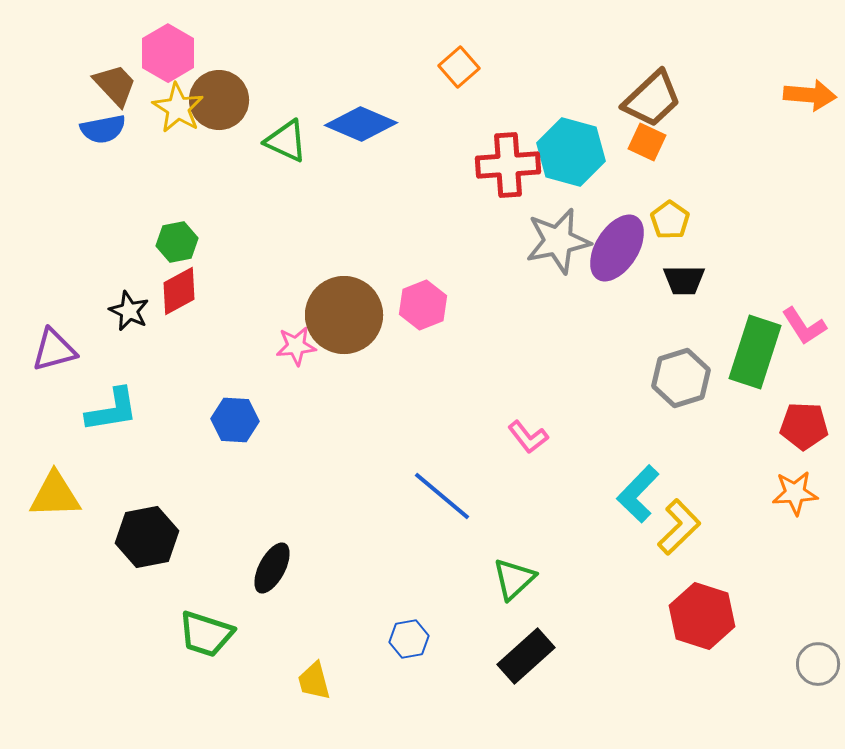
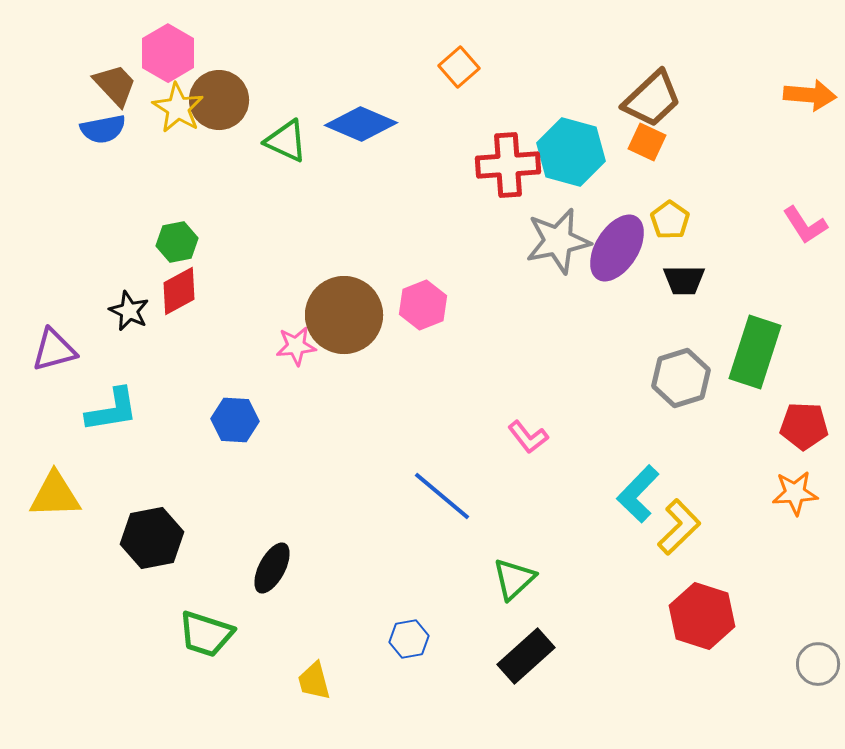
pink L-shape at (804, 326): moved 1 px right, 101 px up
black hexagon at (147, 537): moved 5 px right, 1 px down
